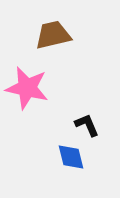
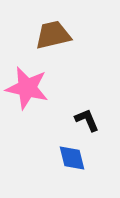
black L-shape: moved 5 px up
blue diamond: moved 1 px right, 1 px down
